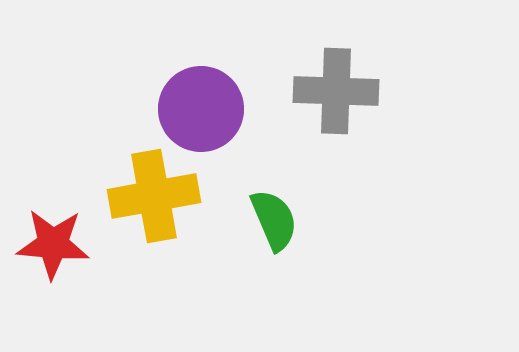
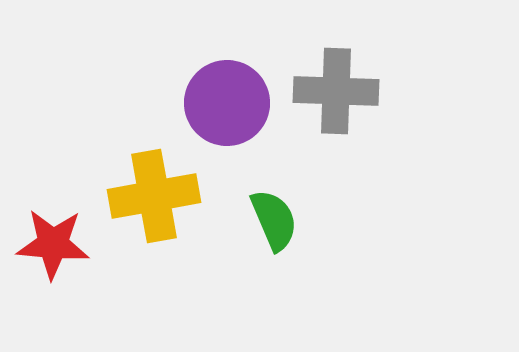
purple circle: moved 26 px right, 6 px up
